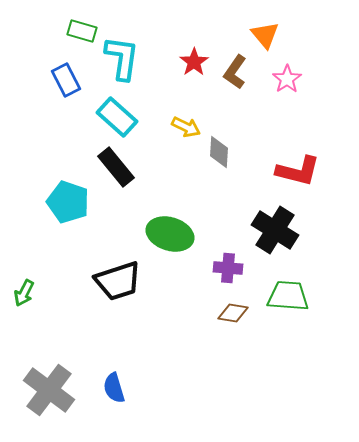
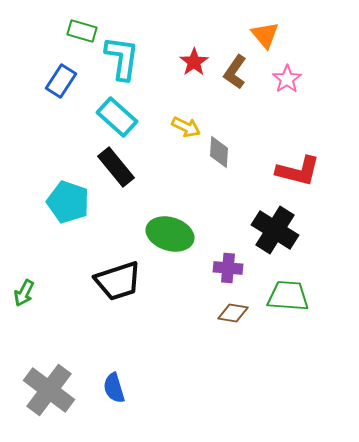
blue rectangle: moved 5 px left, 1 px down; rotated 60 degrees clockwise
